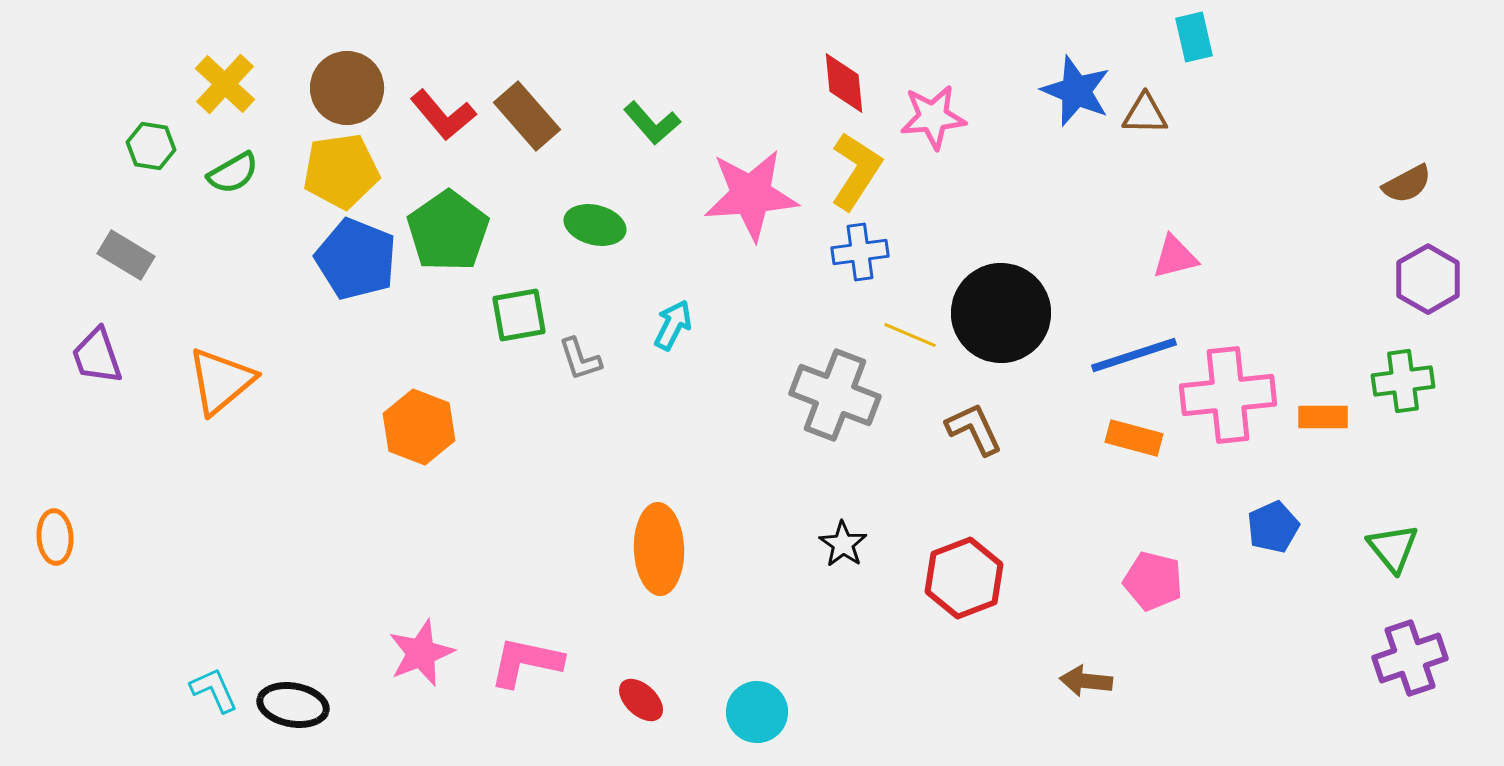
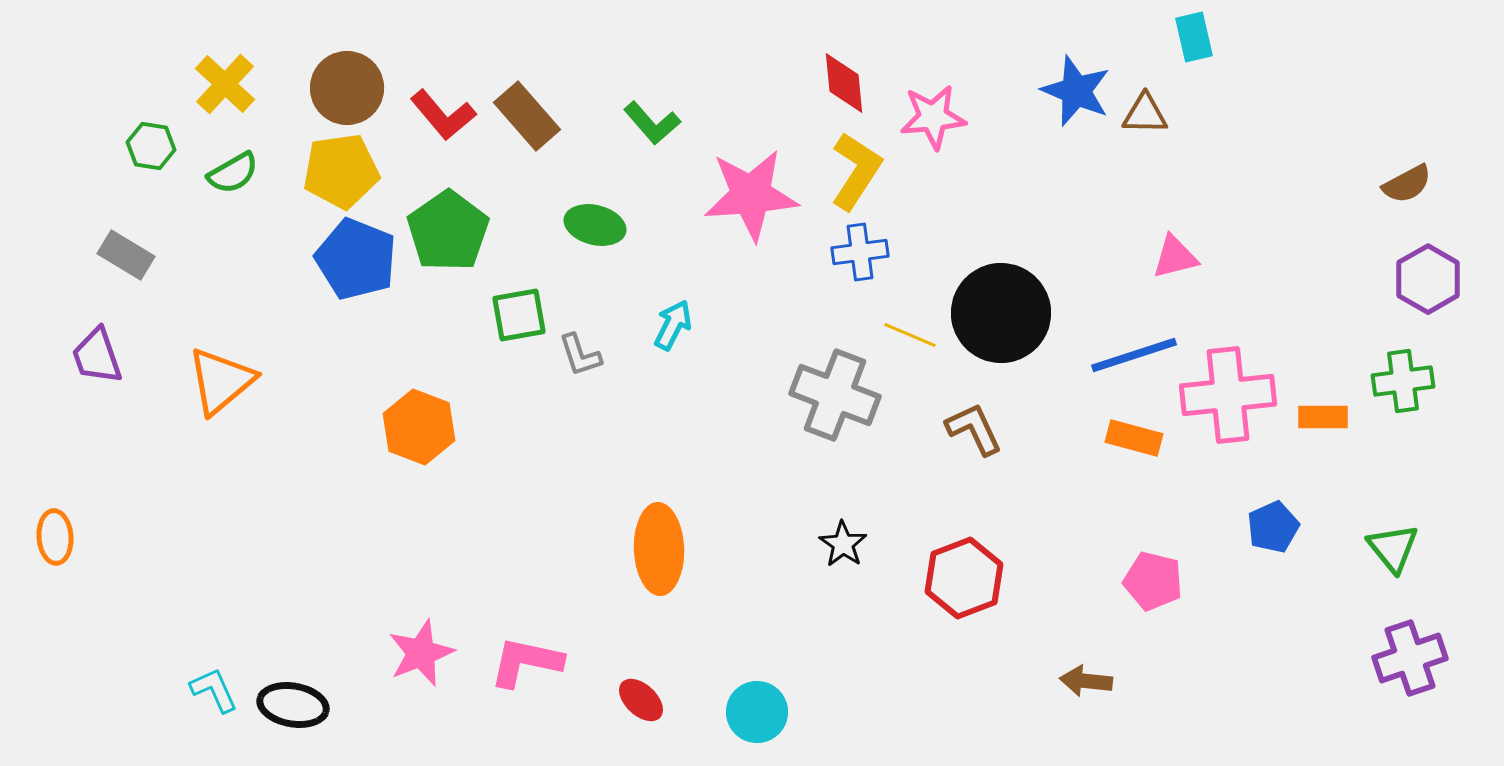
gray L-shape at (580, 359): moved 4 px up
